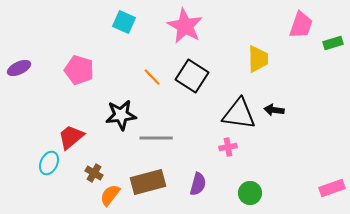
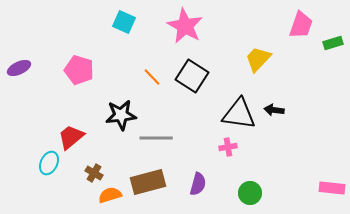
yellow trapezoid: rotated 136 degrees counterclockwise
pink rectangle: rotated 25 degrees clockwise
orange semicircle: rotated 35 degrees clockwise
